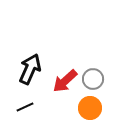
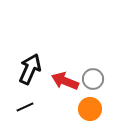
red arrow: rotated 64 degrees clockwise
orange circle: moved 1 px down
